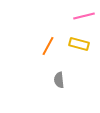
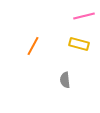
orange line: moved 15 px left
gray semicircle: moved 6 px right
